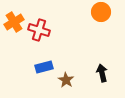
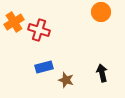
brown star: rotated 14 degrees counterclockwise
